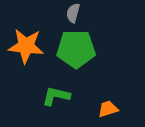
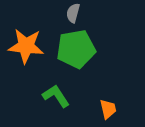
green pentagon: rotated 9 degrees counterclockwise
green L-shape: rotated 44 degrees clockwise
orange trapezoid: rotated 95 degrees clockwise
